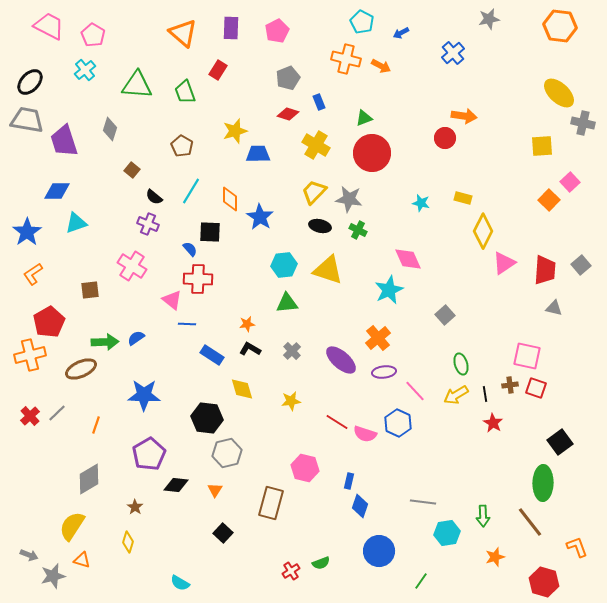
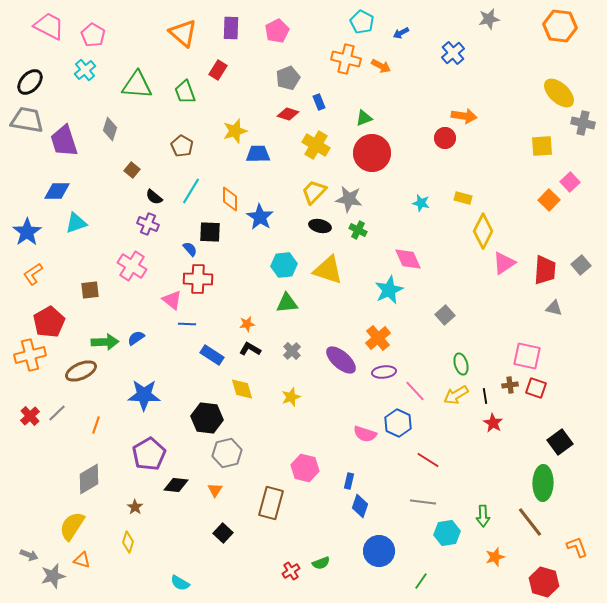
brown ellipse at (81, 369): moved 2 px down
black line at (485, 394): moved 2 px down
yellow star at (291, 401): moved 4 px up; rotated 12 degrees counterclockwise
red line at (337, 422): moved 91 px right, 38 px down
